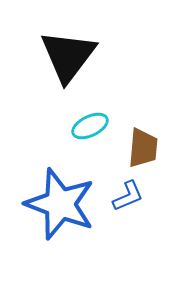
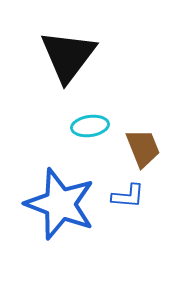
cyan ellipse: rotated 18 degrees clockwise
brown trapezoid: rotated 27 degrees counterclockwise
blue L-shape: rotated 28 degrees clockwise
